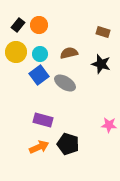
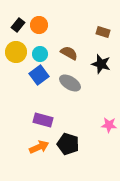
brown semicircle: rotated 42 degrees clockwise
gray ellipse: moved 5 px right
